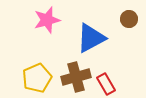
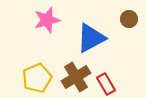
brown cross: rotated 16 degrees counterclockwise
